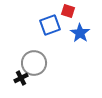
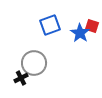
red square: moved 24 px right, 15 px down
